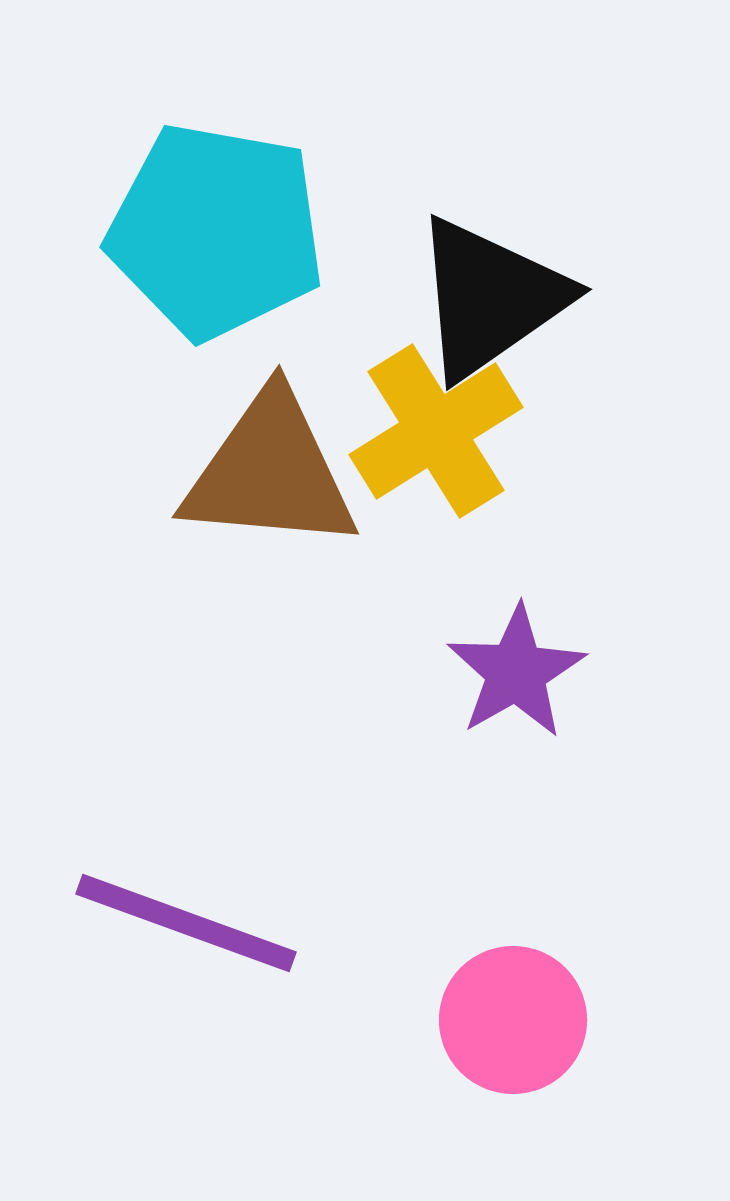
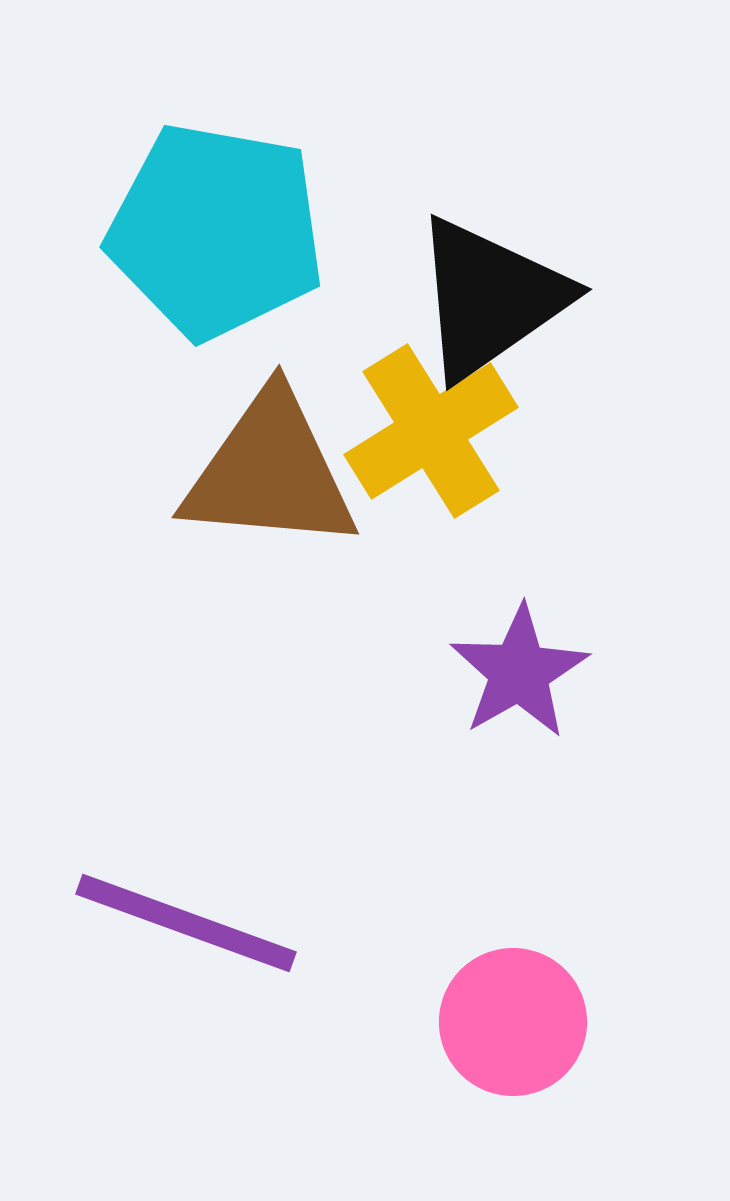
yellow cross: moved 5 px left
purple star: moved 3 px right
pink circle: moved 2 px down
